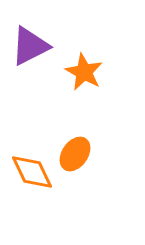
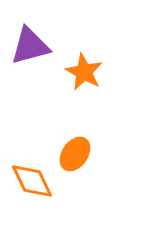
purple triangle: rotated 12 degrees clockwise
orange diamond: moved 9 px down
